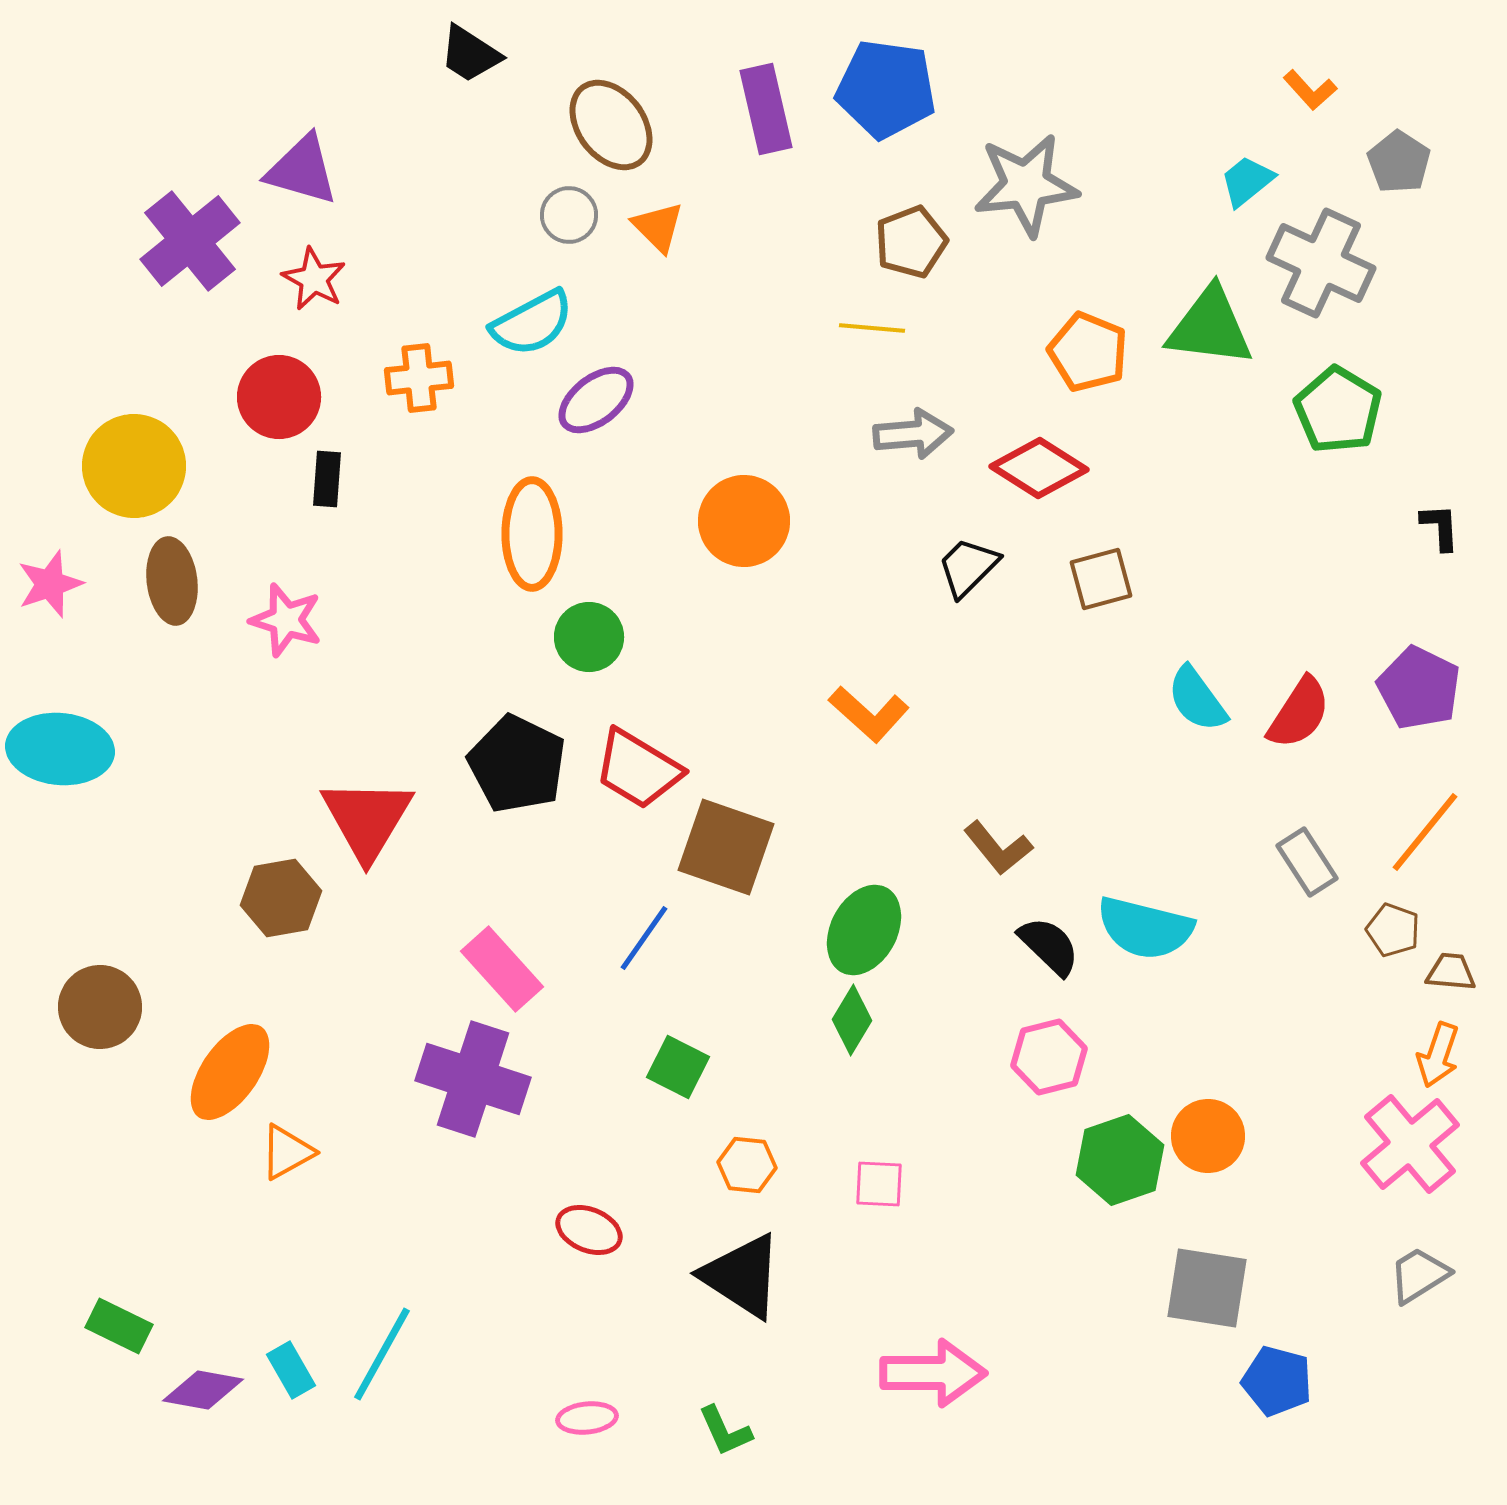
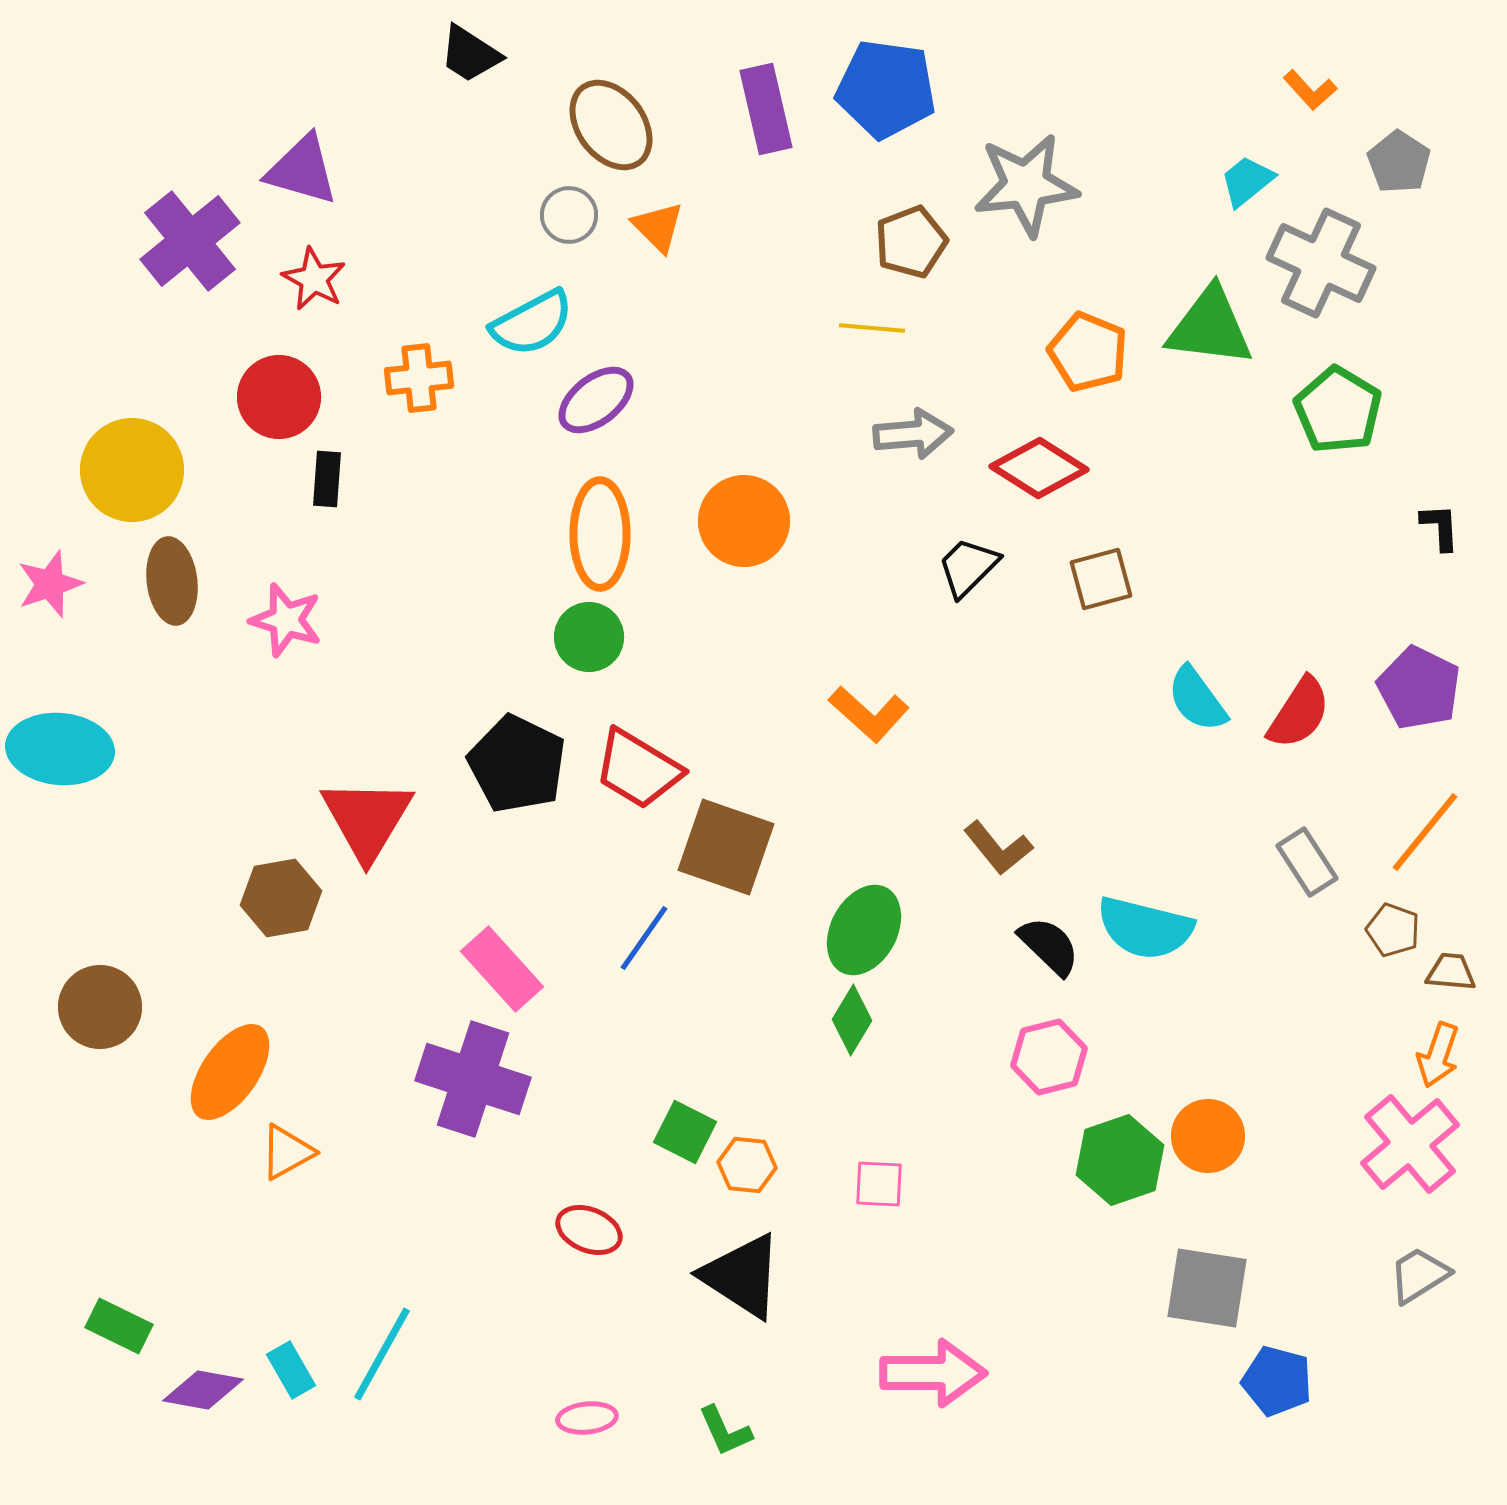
yellow circle at (134, 466): moved 2 px left, 4 px down
orange ellipse at (532, 534): moved 68 px right
green square at (678, 1067): moved 7 px right, 65 px down
